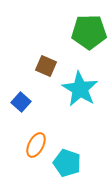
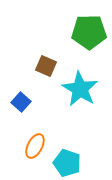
orange ellipse: moved 1 px left, 1 px down
